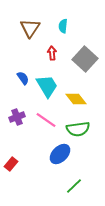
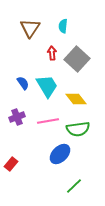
gray square: moved 8 px left
blue semicircle: moved 5 px down
pink line: moved 2 px right, 1 px down; rotated 45 degrees counterclockwise
